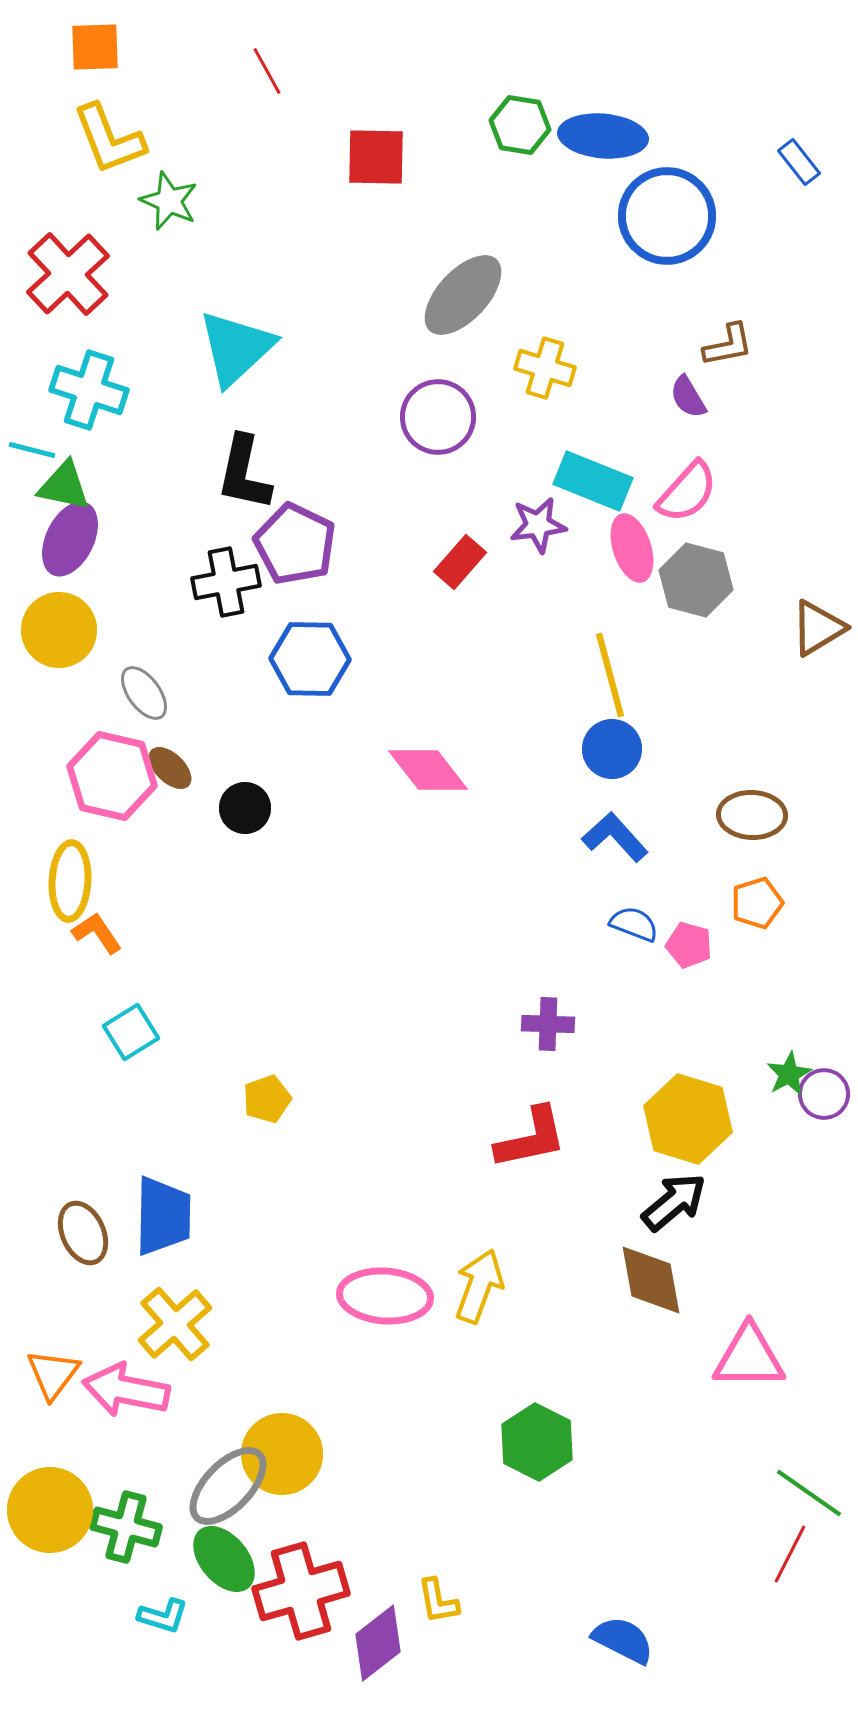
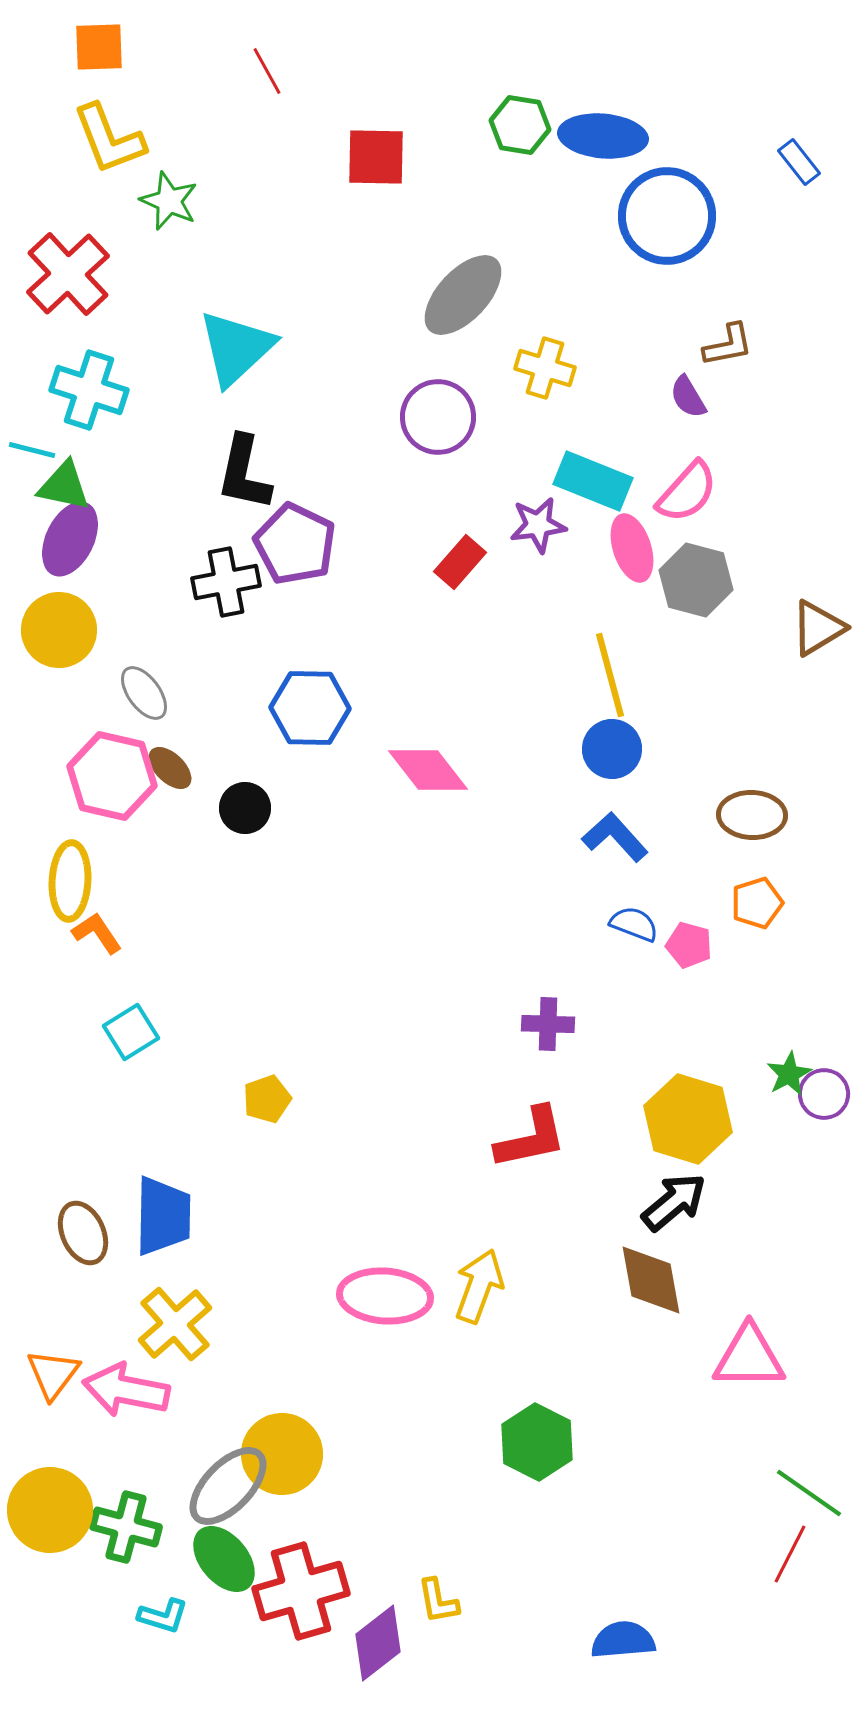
orange square at (95, 47): moved 4 px right
blue hexagon at (310, 659): moved 49 px down
blue semicircle at (623, 1640): rotated 32 degrees counterclockwise
